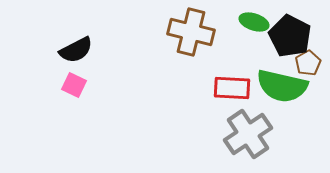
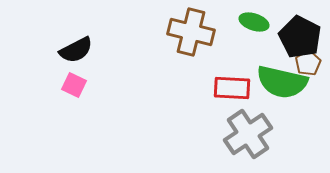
black pentagon: moved 10 px right, 1 px down
green semicircle: moved 4 px up
